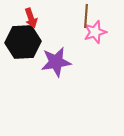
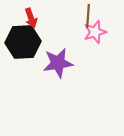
brown line: moved 2 px right
purple star: moved 2 px right, 1 px down
